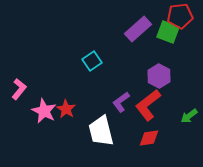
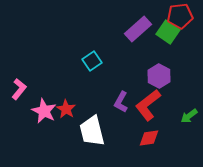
green square: rotated 15 degrees clockwise
purple L-shape: rotated 25 degrees counterclockwise
white trapezoid: moved 9 px left
